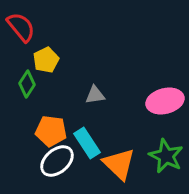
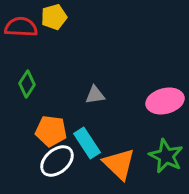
red semicircle: rotated 48 degrees counterclockwise
yellow pentagon: moved 8 px right, 43 px up; rotated 10 degrees clockwise
